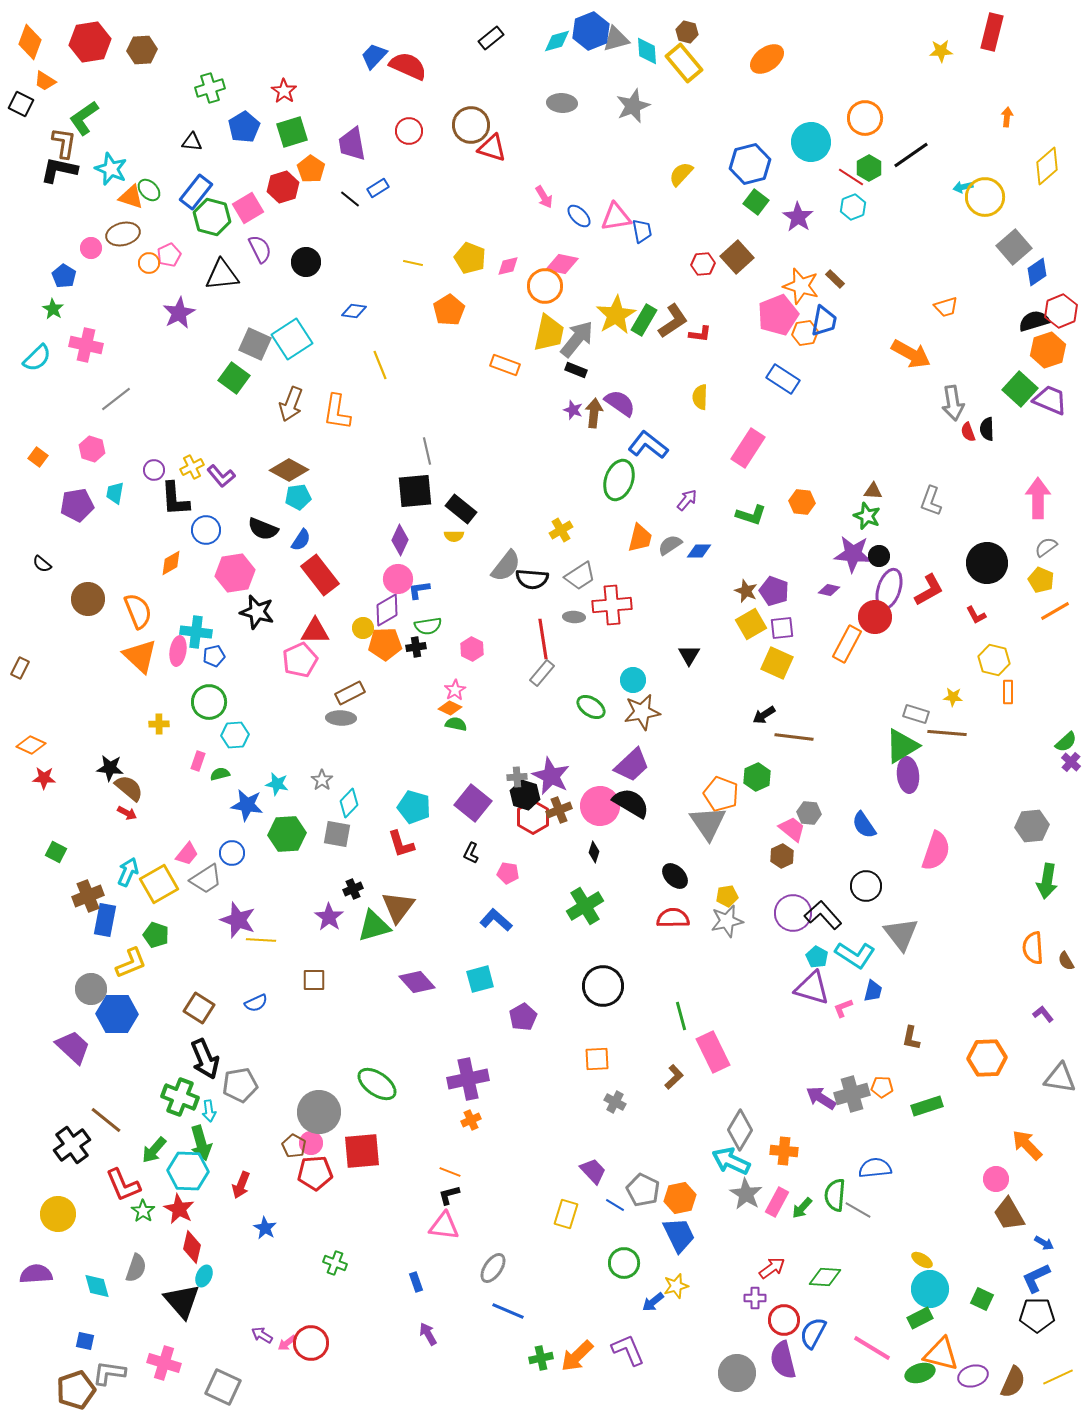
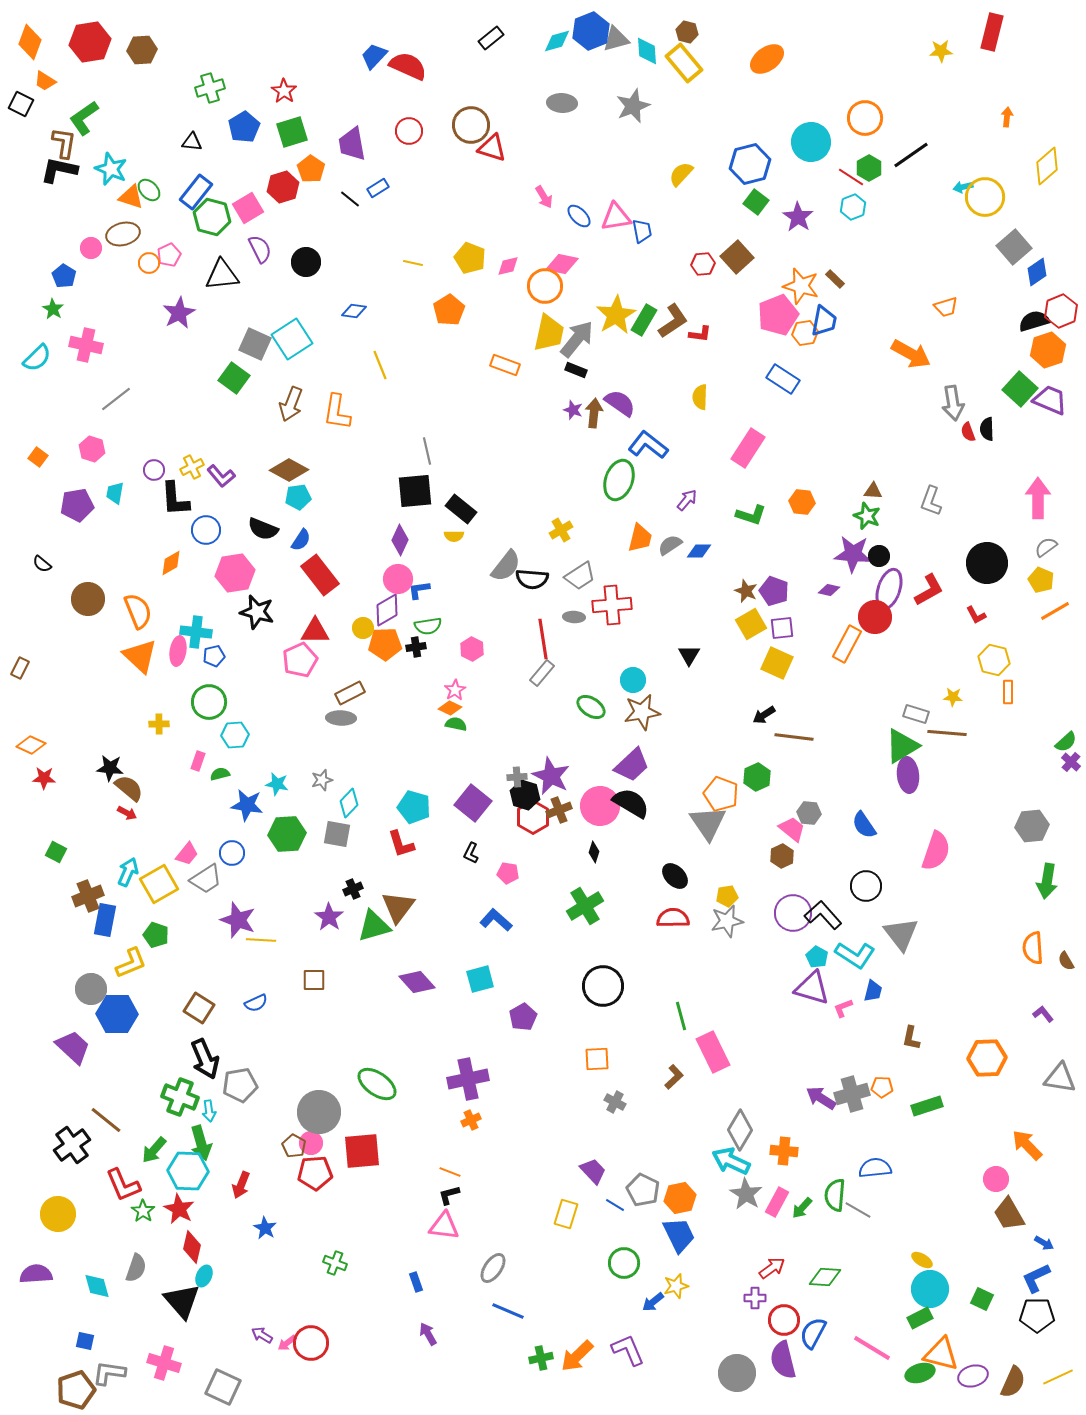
gray star at (322, 780): rotated 20 degrees clockwise
